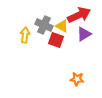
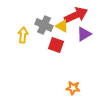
red arrow: moved 3 px left
yellow arrow: moved 2 px left
red square: moved 5 px down
orange star: moved 4 px left, 9 px down
